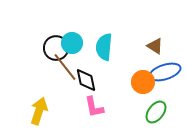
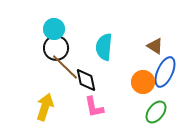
cyan circle: moved 18 px left, 14 px up
brown line: rotated 8 degrees counterclockwise
blue ellipse: rotated 48 degrees counterclockwise
yellow arrow: moved 6 px right, 4 px up
